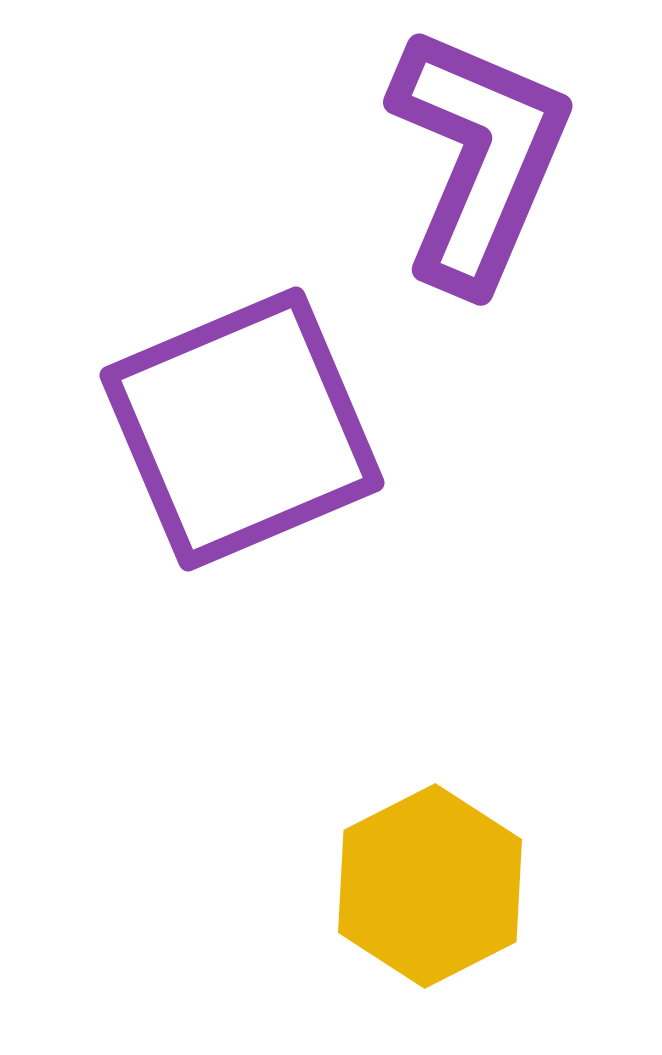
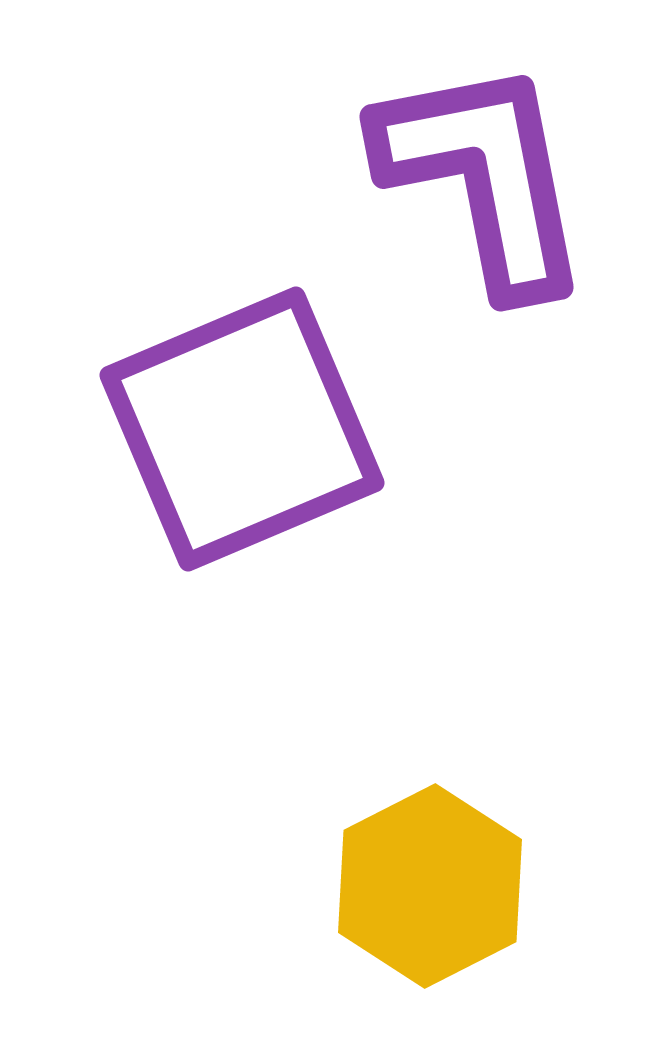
purple L-shape: moved 5 px right, 18 px down; rotated 34 degrees counterclockwise
